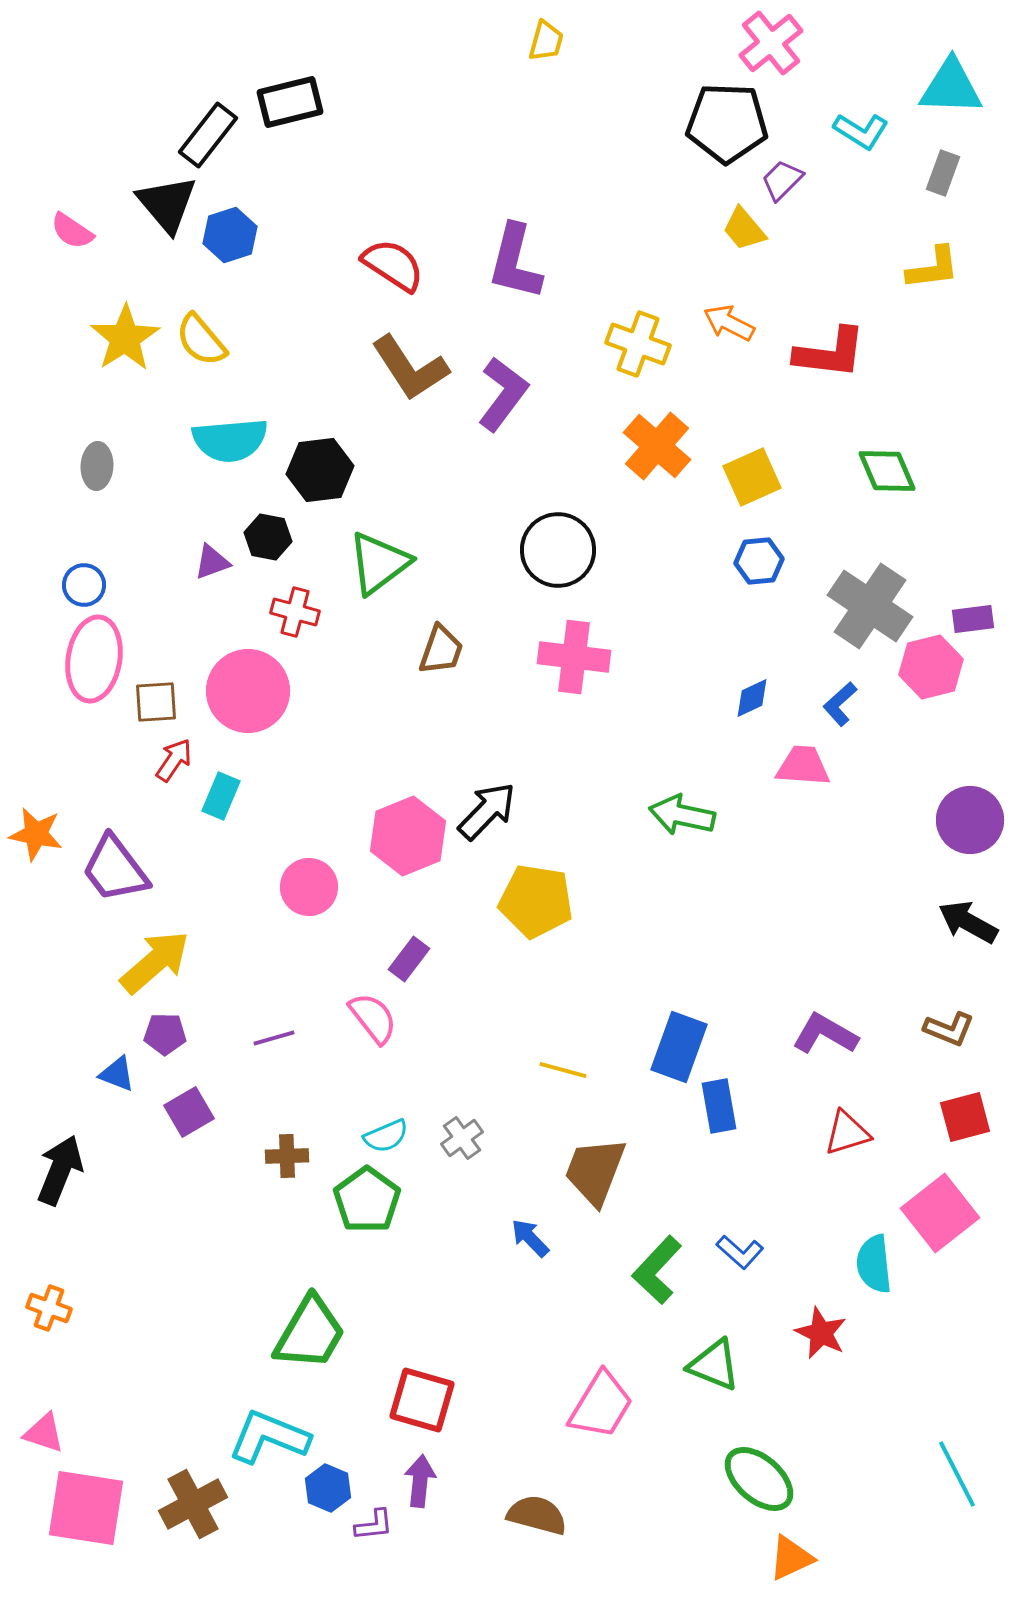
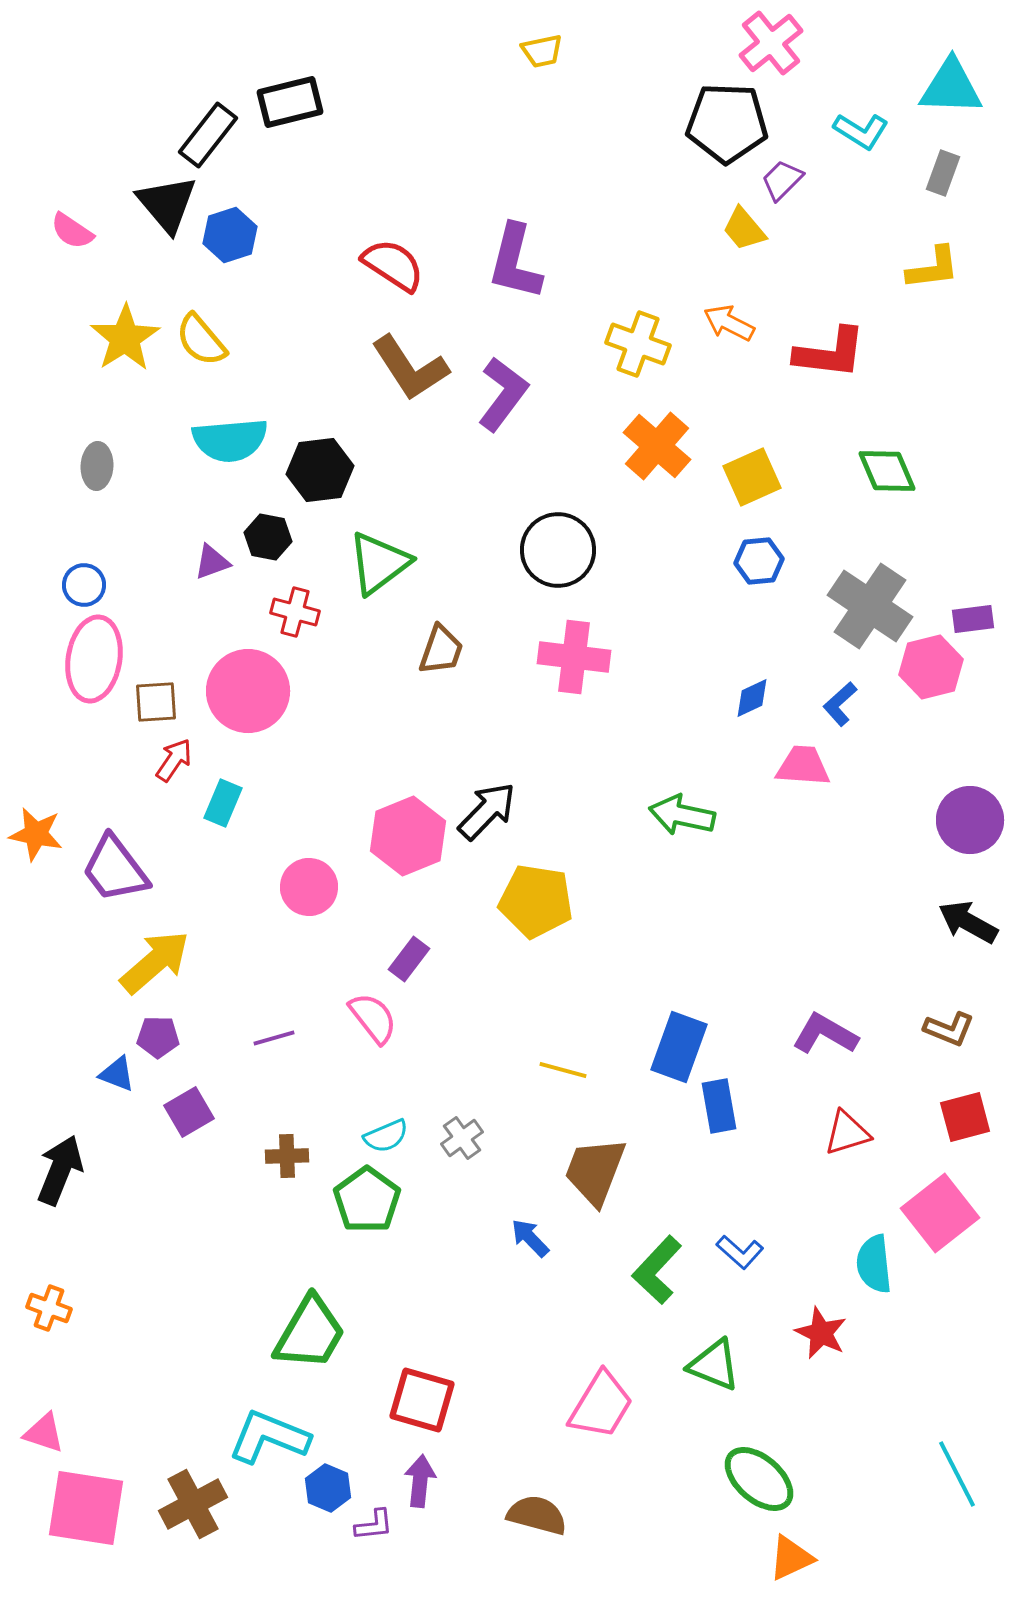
yellow trapezoid at (546, 41): moved 4 px left, 10 px down; rotated 63 degrees clockwise
cyan rectangle at (221, 796): moved 2 px right, 7 px down
purple pentagon at (165, 1034): moved 7 px left, 3 px down
